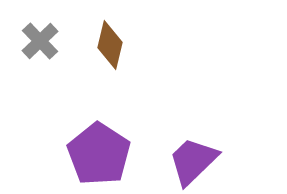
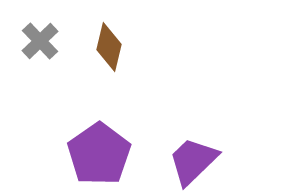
brown diamond: moved 1 px left, 2 px down
purple pentagon: rotated 4 degrees clockwise
